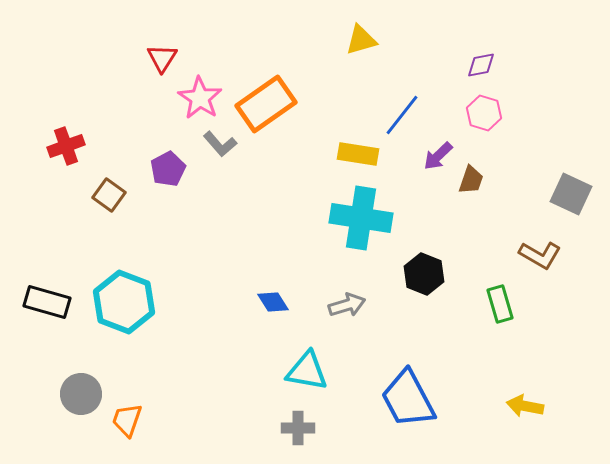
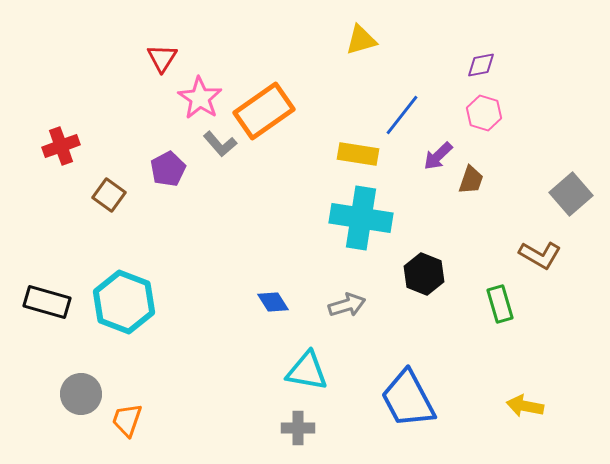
orange rectangle: moved 2 px left, 7 px down
red cross: moved 5 px left
gray square: rotated 24 degrees clockwise
